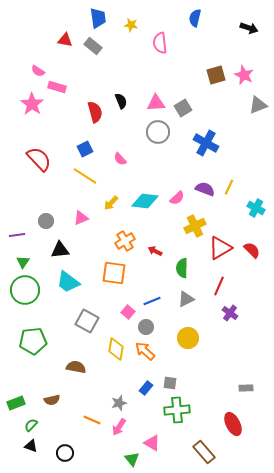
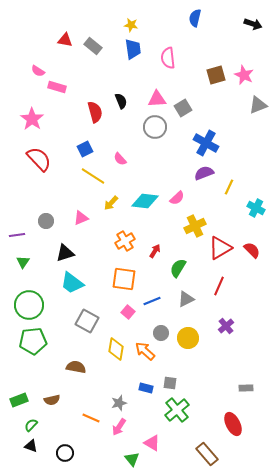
blue trapezoid at (98, 18): moved 35 px right, 31 px down
black arrow at (249, 28): moved 4 px right, 4 px up
pink semicircle at (160, 43): moved 8 px right, 15 px down
pink triangle at (156, 103): moved 1 px right, 4 px up
pink star at (32, 104): moved 15 px down
gray circle at (158, 132): moved 3 px left, 5 px up
yellow line at (85, 176): moved 8 px right
purple semicircle at (205, 189): moved 1 px left, 16 px up; rotated 42 degrees counterclockwise
black triangle at (60, 250): moved 5 px right, 3 px down; rotated 12 degrees counterclockwise
red arrow at (155, 251): rotated 96 degrees clockwise
green semicircle at (182, 268): moved 4 px left; rotated 30 degrees clockwise
orange square at (114, 273): moved 10 px right, 6 px down
cyan trapezoid at (68, 282): moved 4 px right, 1 px down
green circle at (25, 290): moved 4 px right, 15 px down
purple cross at (230, 313): moved 4 px left, 13 px down; rotated 14 degrees clockwise
gray circle at (146, 327): moved 15 px right, 6 px down
blue rectangle at (146, 388): rotated 64 degrees clockwise
green rectangle at (16, 403): moved 3 px right, 3 px up
green cross at (177, 410): rotated 35 degrees counterclockwise
orange line at (92, 420): moved 1 px left, 2 px up
brown rectangle at (204, 452): moved 3 px right, 2 px down
